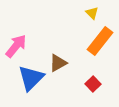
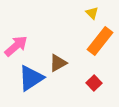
pink arrow: rotated 10 degrees clockwise
blue triangle: rotated 12 degrees clockwise
red square: moved 1 px right, 1 px up
